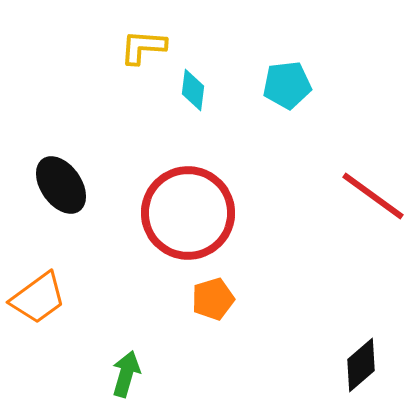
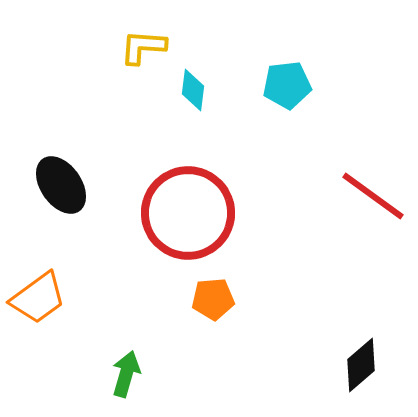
orange pentagon: rotated 12 degrees clockwise
